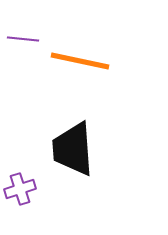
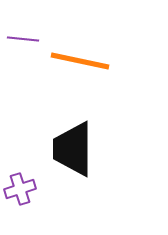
black trapezoid: rotated 4 degrees clockwise
